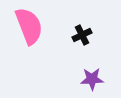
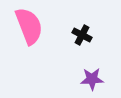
black cross: rotated 36 degrees counterclockwise
